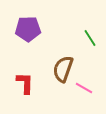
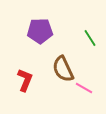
purple pentagon: moved 12 px right, 2 px down
brown semicircle: rotated 44 degrees counterclockwise
red L-shape: moved 3 px up; rotated 20 degrees clockwise
